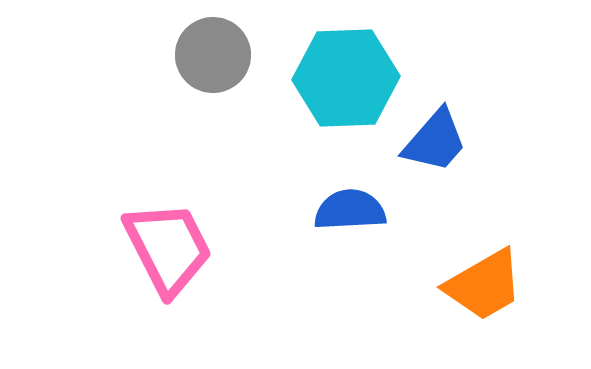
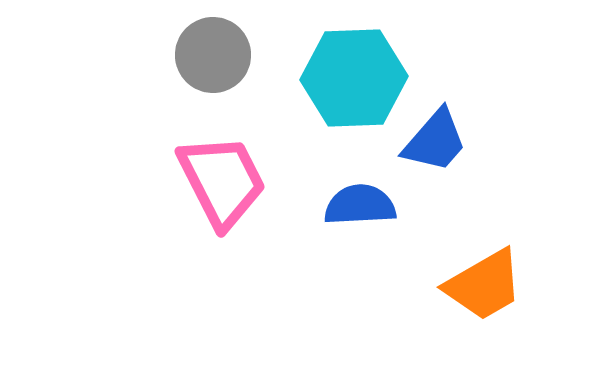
cyan hexagon: moved 8 px right
blue semicircle: moved 10 px right, 5 px up
pink trapezoid: moved 54 px right, 67 px up
